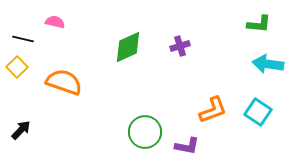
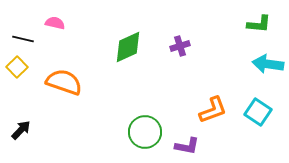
pink semicircle: moved 1 px down
